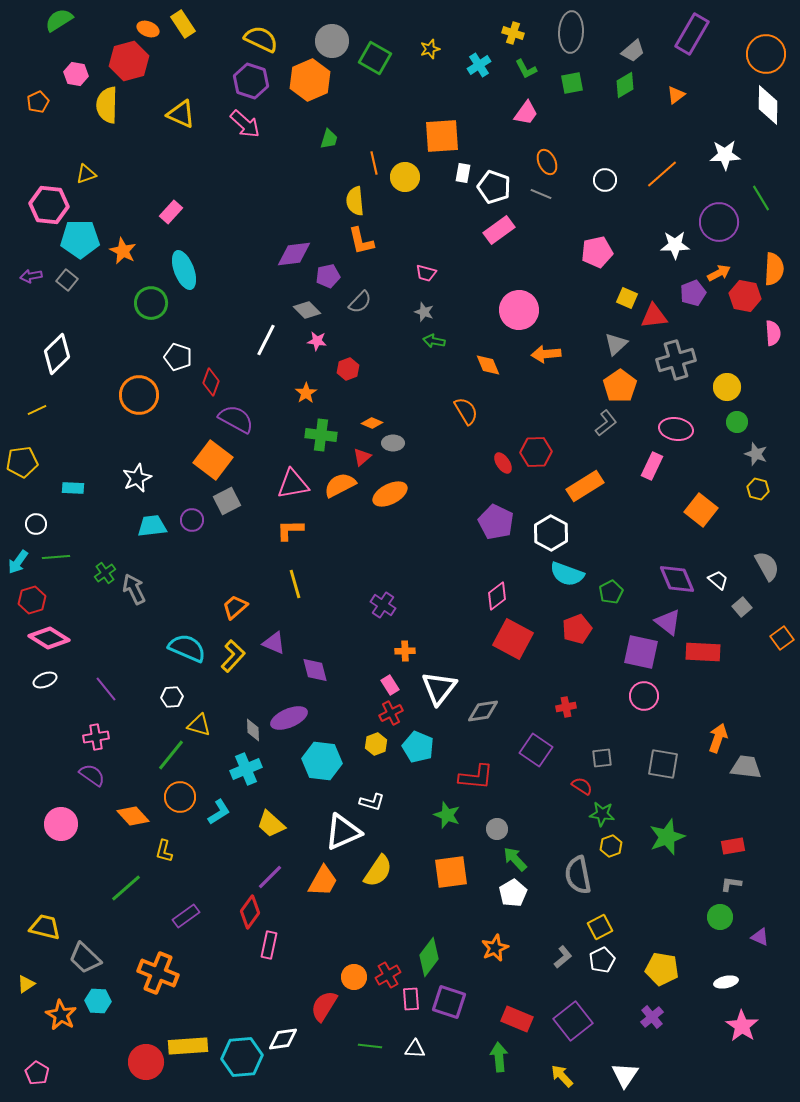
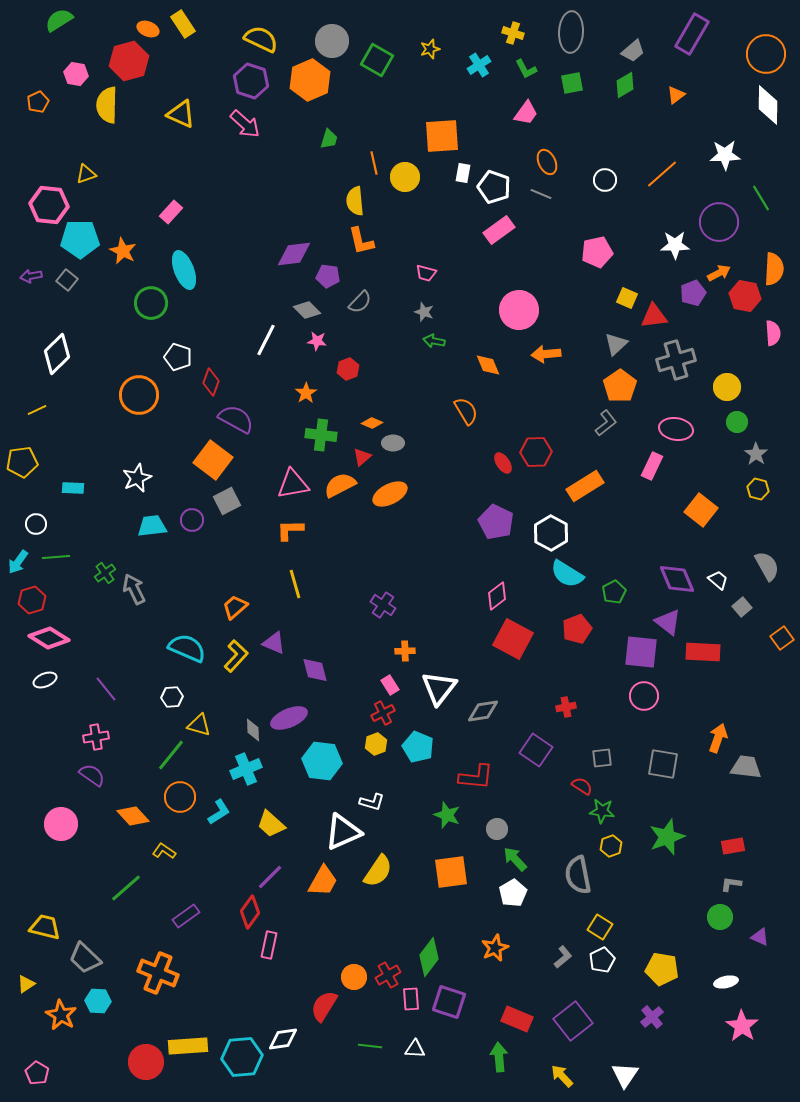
green square at (375, 58): moved 2 px right, 2 px down
purple pentagon at (328, 276): rotated 20 degrees clockwise
gray star at (756, 454): rotated 15 degrees clockwise
cyan semicircle at (567, 574): rotated 12 degrees clockwise
green pentagon at (611, 592): moved 3 px right
purple square at (641, 652): rotated 6 degrees counterclockwise
yellow L-shape at (233, 656): moved 3 px right
red cross at (391, 713): moved 8 px left
green star at (602, 814): moved 3 px up
yellow L-shape at (164, 851): rotated 110 degrees clockwise
yellow square at (600, 927): rotated 30 degrees counterclockwise
